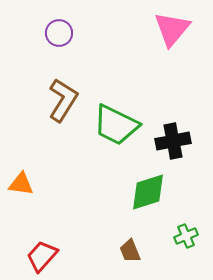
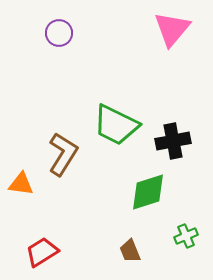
brown L-shape: moved 54 px down
red trapezoid: moved 4 px up; rotated 16 degrees clockwise
